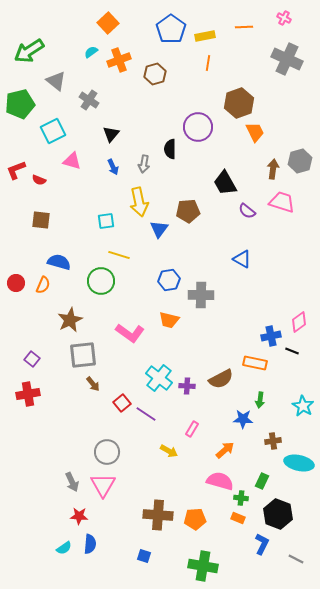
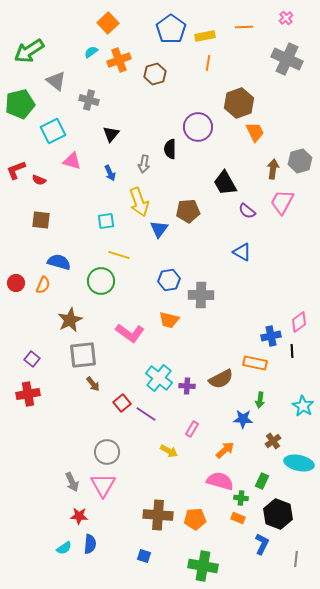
pink cross at (284, 18): moved 2 px right; rotated 24 degrees clockwise
gray cross at (89, 100): rotated 18 degrees counterclockwise
blue arrow at (113, 167): moved 3 px left, 6 px down
yellow arrow at (139, 202): rotated 8 degrees counterclockwise
pink trapezoid at (282, 202): rotated 80 degrees counterclockwise
blue triangle at (242, 259): moved 7 px up
black line at (292, 351): rotated 64 degrees clockwise
brown cross at (273, 441): rotated 28 degrees counterclockwise
gray line at (296, 559): rotated 70 degrees clockwise
